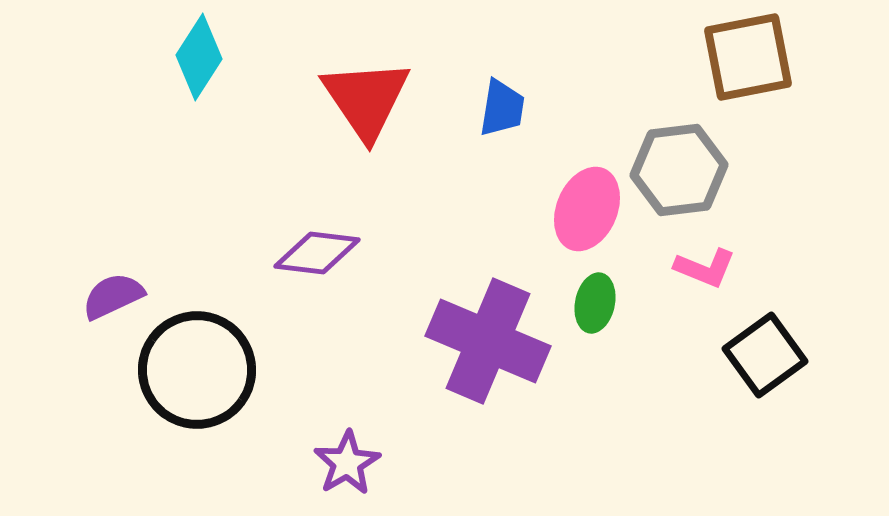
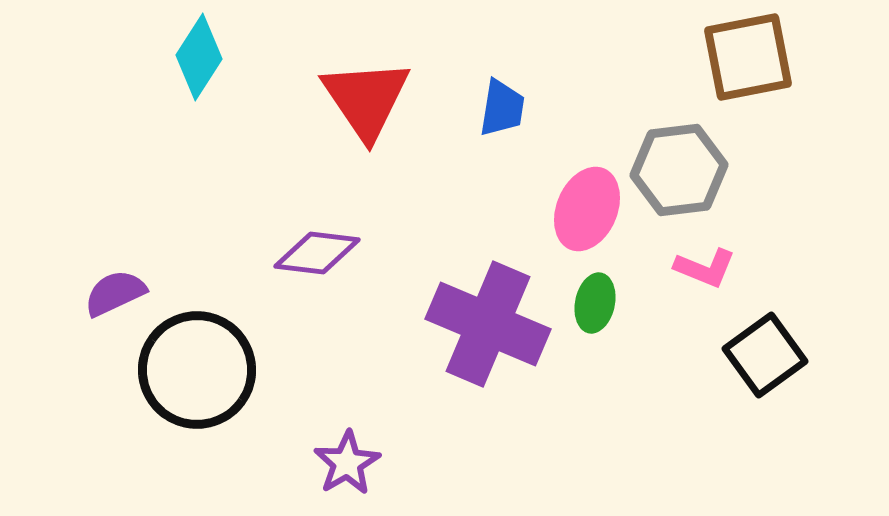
purple semicircle: moved 2 px right, 3 px up
purple cross: moved 17 px up
